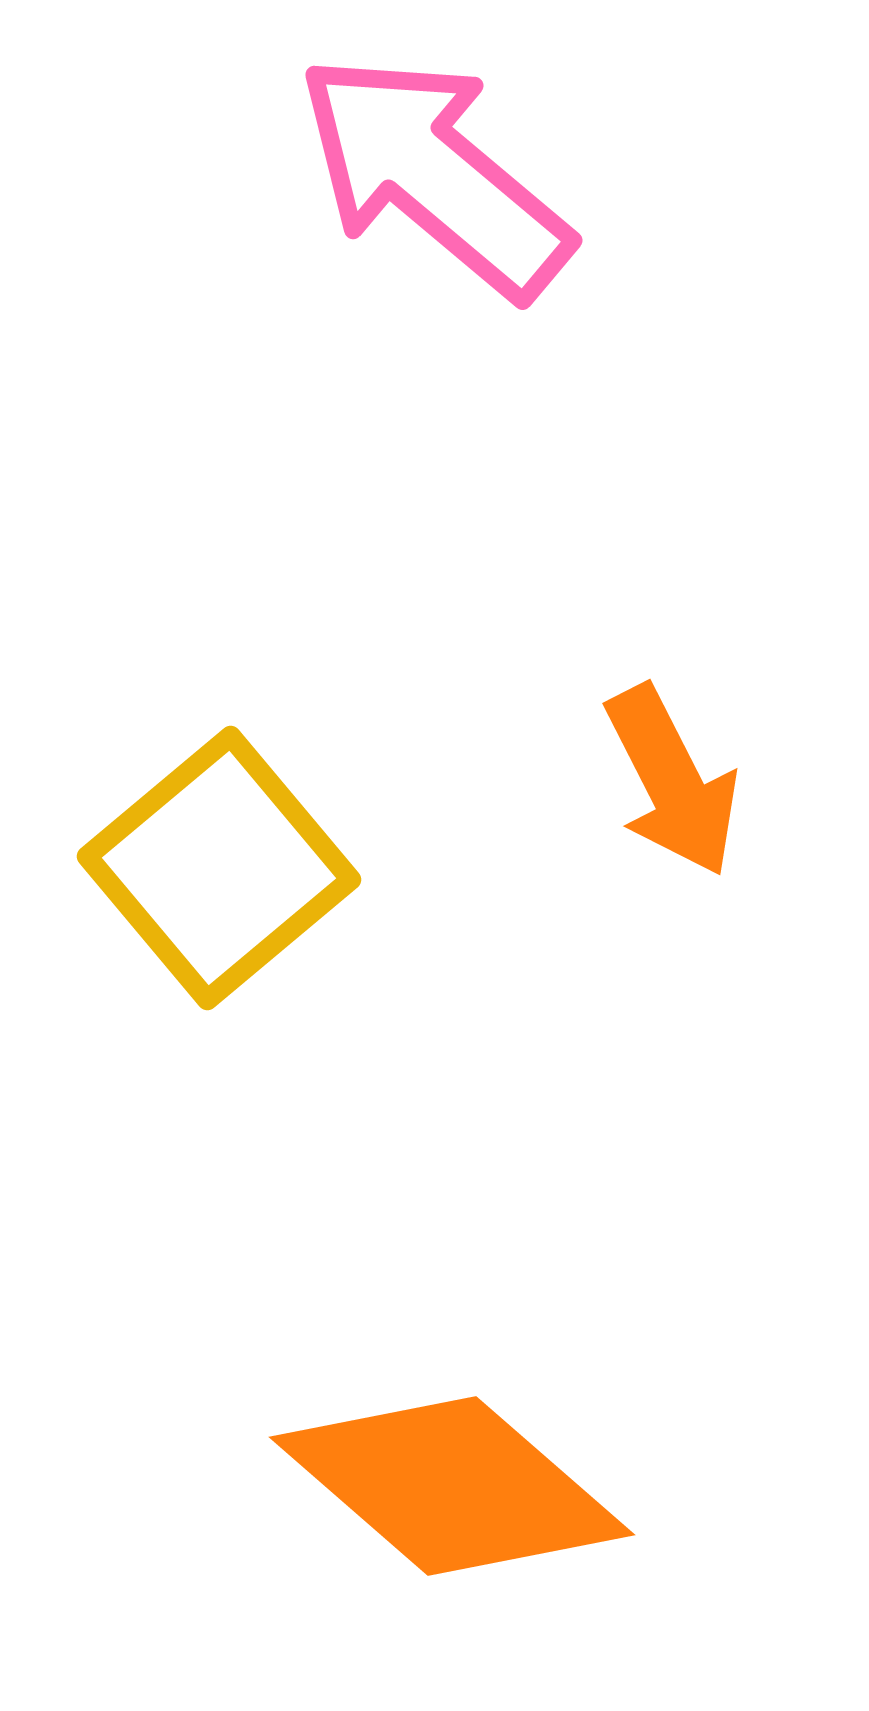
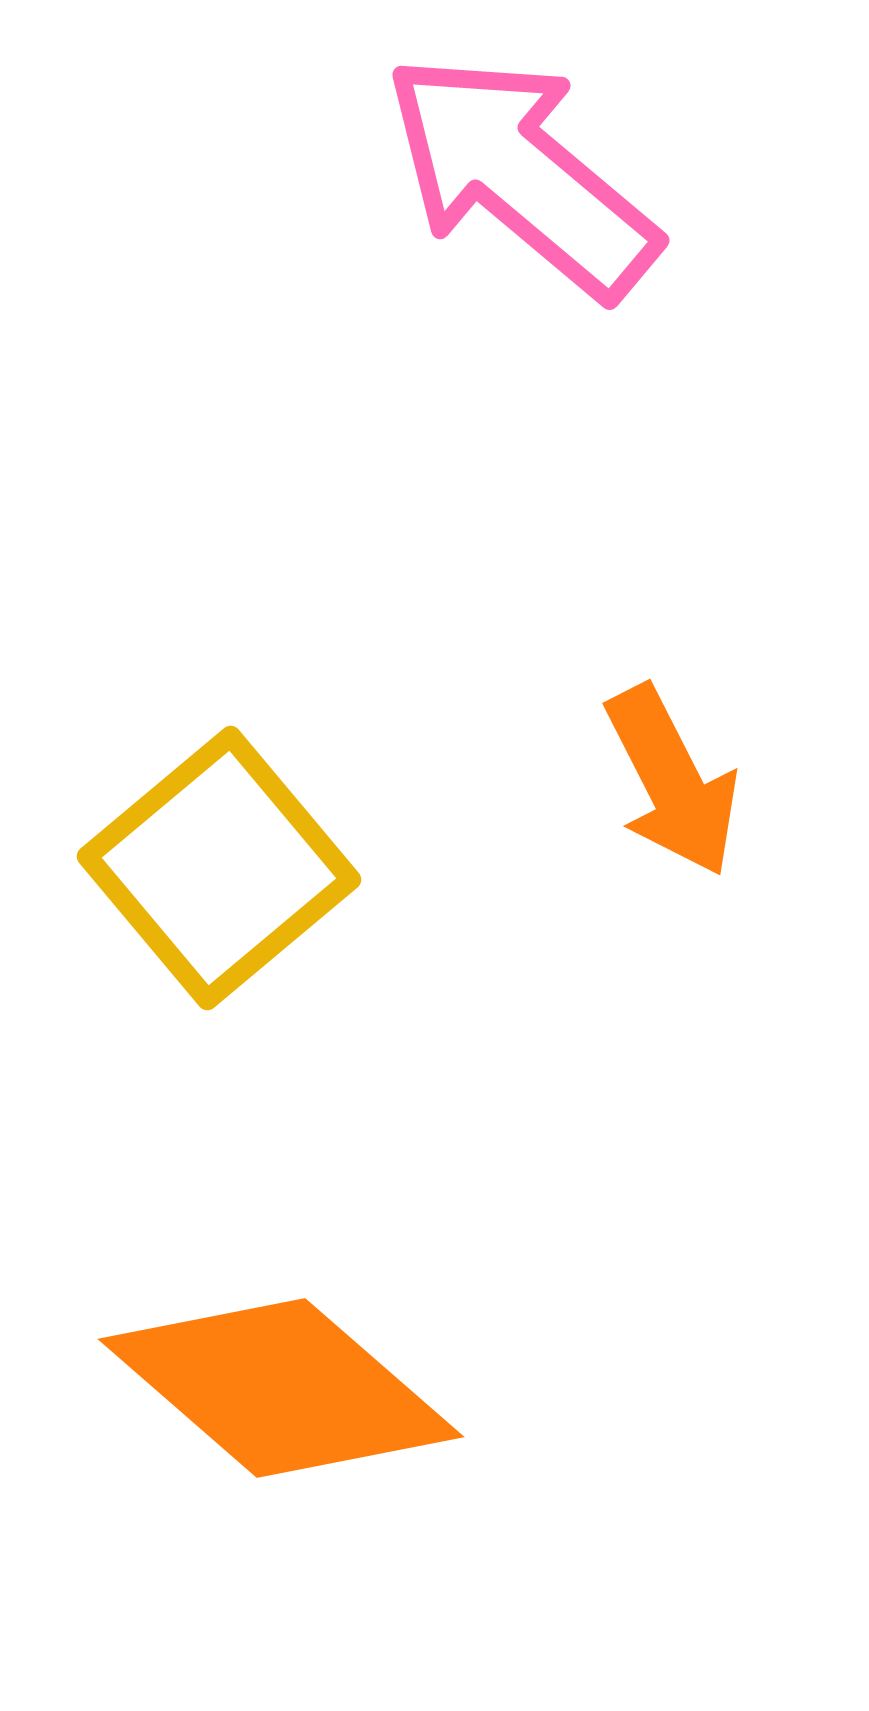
pink arrow: moved 87 px right
orange diamond: moved 171 px left, 98 px up
